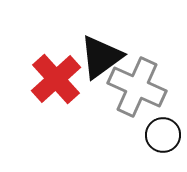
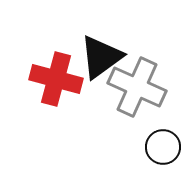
red cross: rotated 33 degrees counterclockwise
black circle: moved 12 px down
